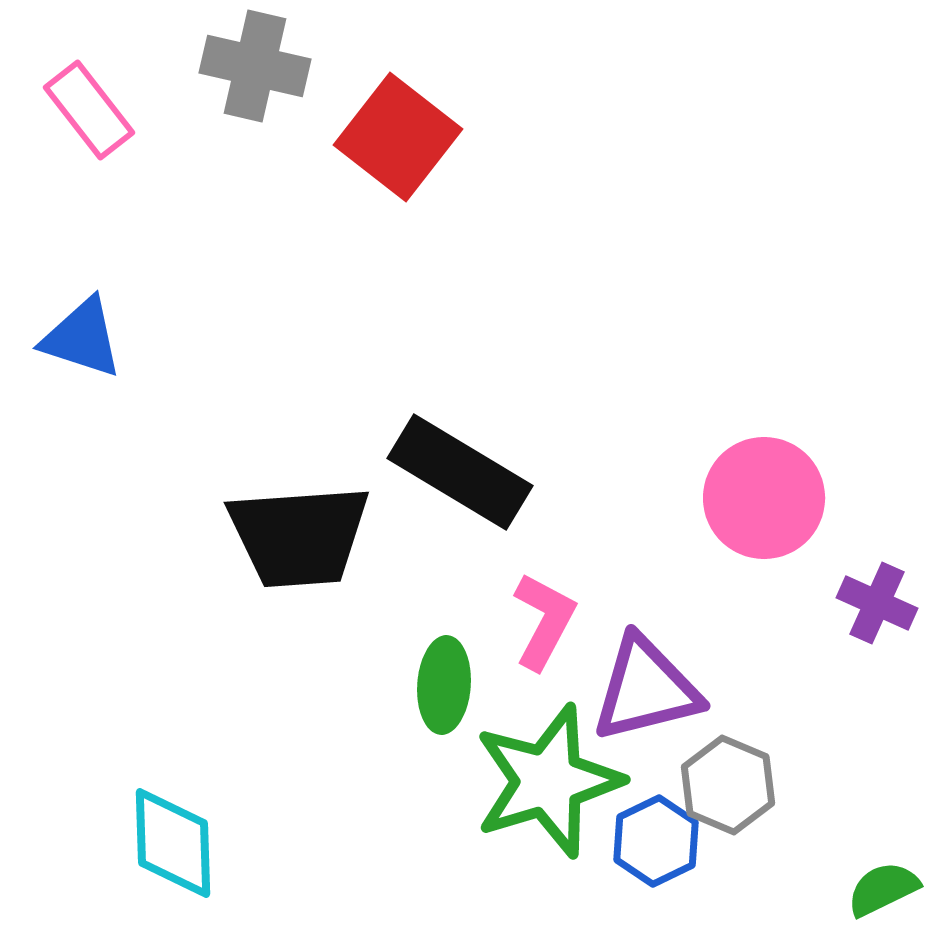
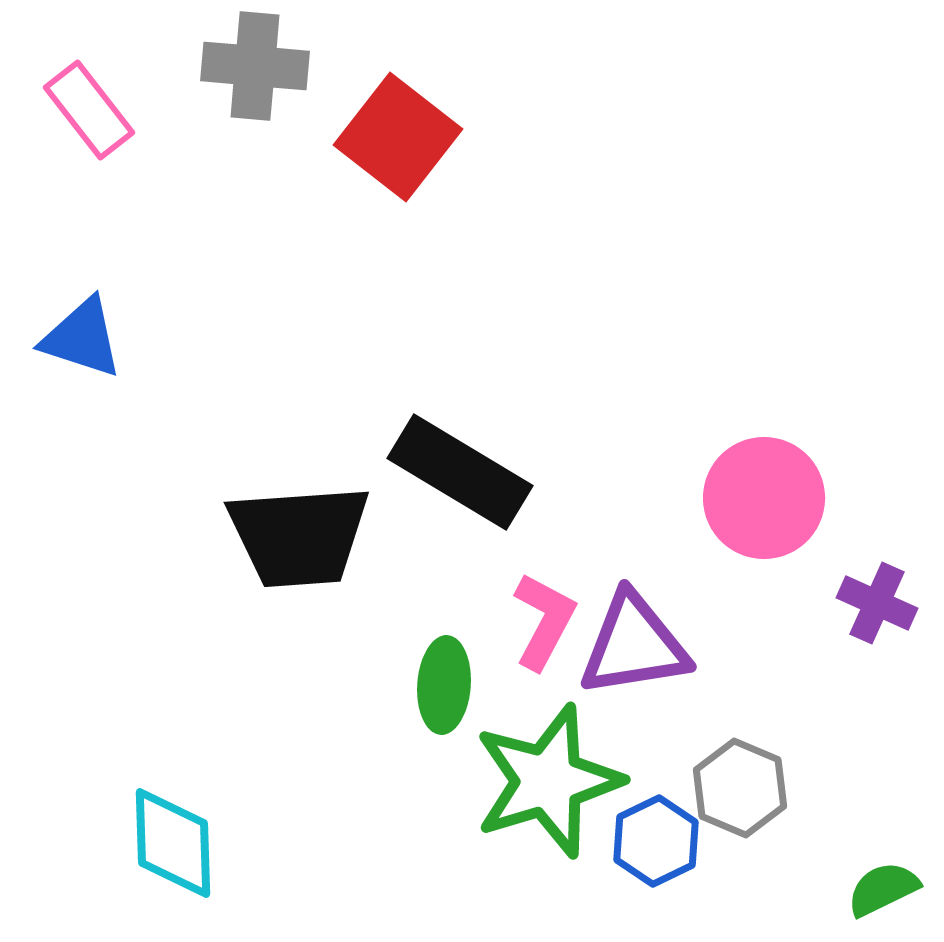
gray cross: rotated 8 degrees counterclockwise
purple triangle: moved 12 px left, 44 px up; rotated 5 degrees clockwise
gray hexagon: moved 12 px right, 3 px down
